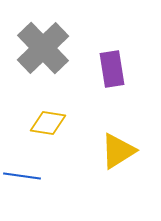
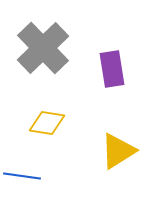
yellow diamond: moved 1 px left
